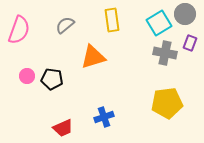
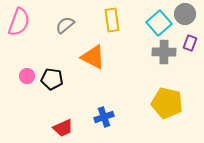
cyan square: rotated 10 degrees counterclockwise
pink semicircle: moved 8 px up
gray cross: moved 1 px left, 1 px up; rotated 10 degrees counterclockwise
orange triangle: rotated 44 degrees clockwise
yellow pentagon: rotated 20 degrees clockwise
